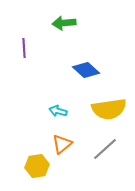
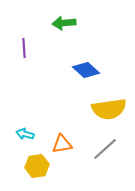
cyan arrow: moved 33 px left, 23 px down
orange triangle: rotated 30 degrees clockwise
